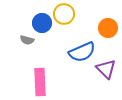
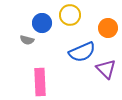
yellow circle: moved 6 px right, 1 px down
